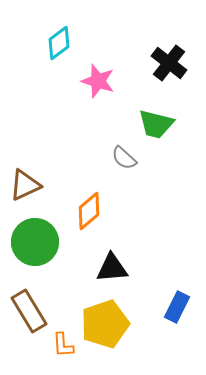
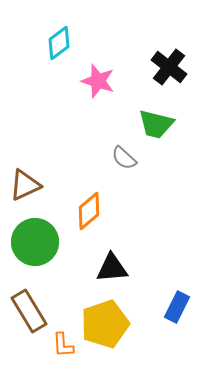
black cross: moved 4 px down
